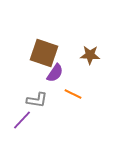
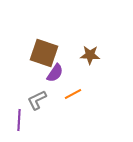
orange line: rotated 54 degrees counterclockwise
gray L-shape: rotated 145 degrees clockwise
purple line: moved 3 px left; rotated 40 degrees counterclockwise
